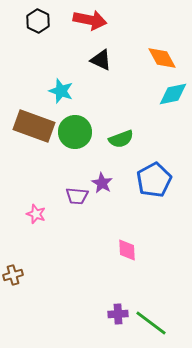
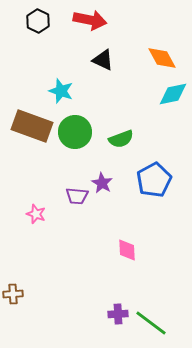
black triangle: moved 2 px right
brown rectangle: moved 2 px left
brown cross: moved 19 px down; rotated 12 degrees clockwise
